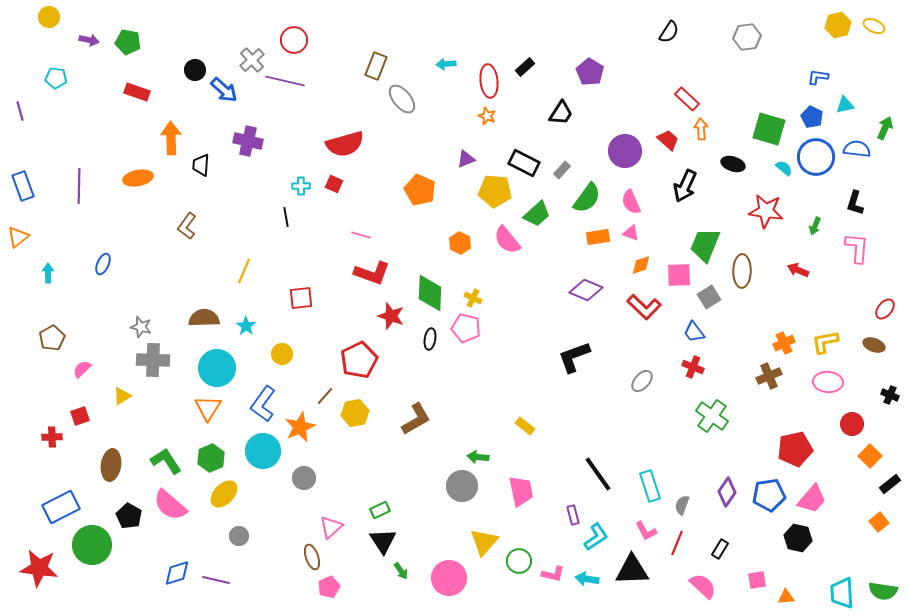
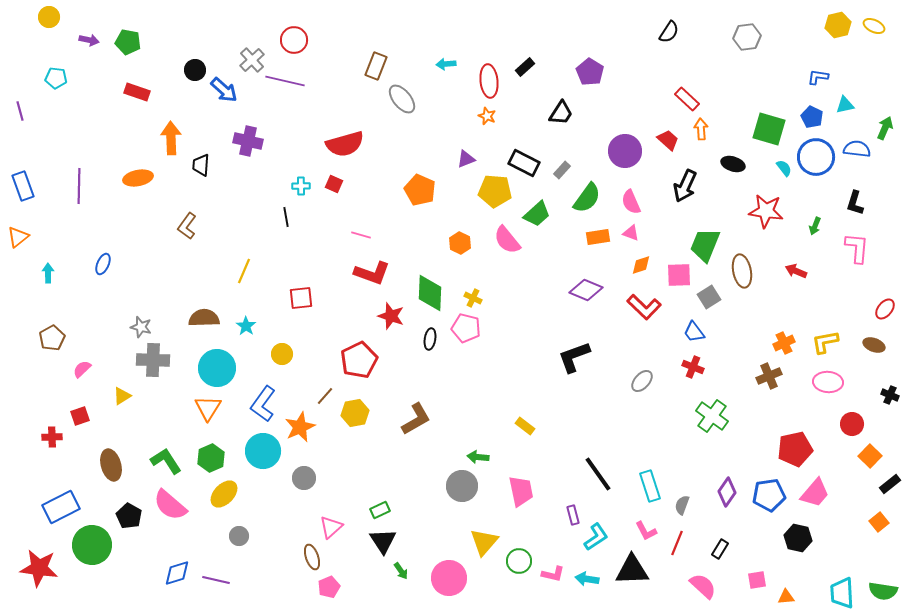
cyan semicircle at (784, 168): rotated 12 degrees clockwise
red arrow at (798, 270): moved 2 px left, 1 px down
brown ellipse at (742, 271): rotated 12 degrees counterclockwise
brown ellipse at (111, 465): rotated 24 degrees counterclockwise
pink trapezoid at (812, 499): moved 3 px right, 6 px up
